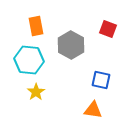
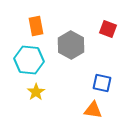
blue square: moved 1 px right, 3 px down
